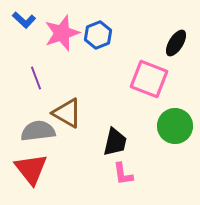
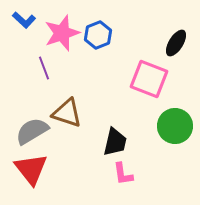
purple line: moved 8 px right, 10 px up
brown triangle: rotated 12 degrees counterclockwise
gray semicircle: moved 6 px left; rotated 24 degrees counterclockwise
